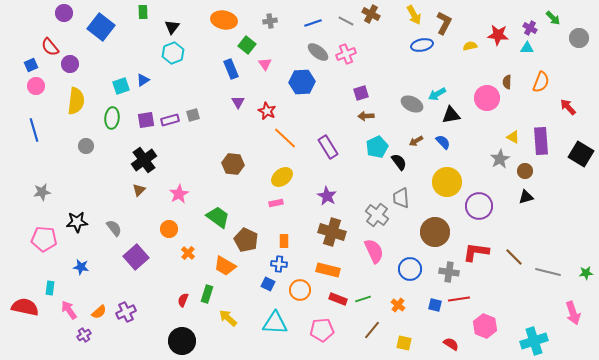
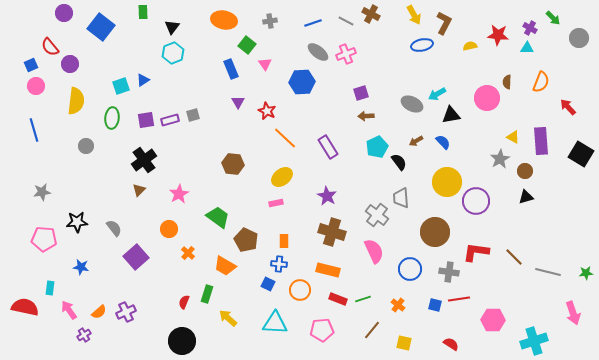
purple circle at (479, 206): moved 3 px left, 5 px up
red semicircle at (183, 300): moved 1 px right, 2 px down
pink hexagon at (485, 326): moved 8 px right, 6 px up; rotated 20 degrees counterclockwise
